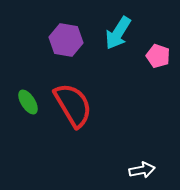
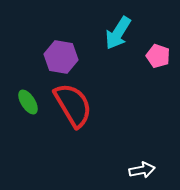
purple hexagon: moved 5 px left, 17 px down
